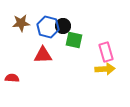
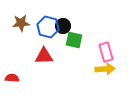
red triangle: moved 1 px right, 1 px down
